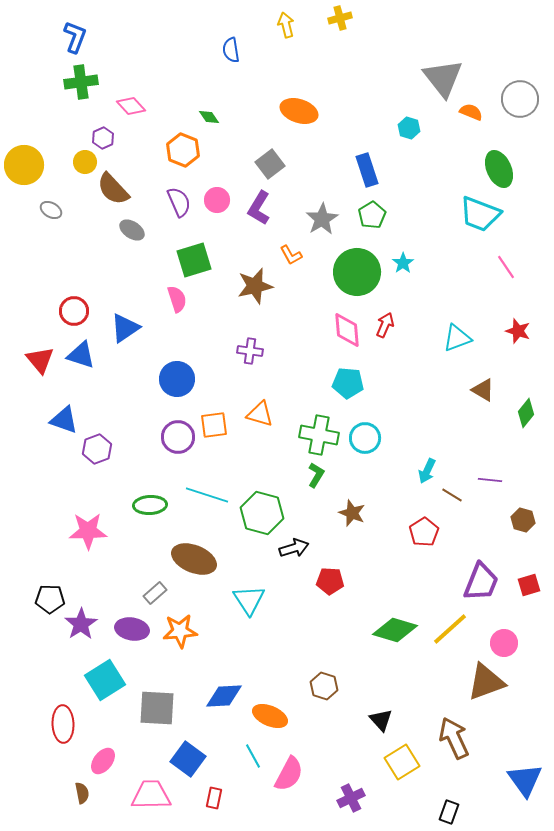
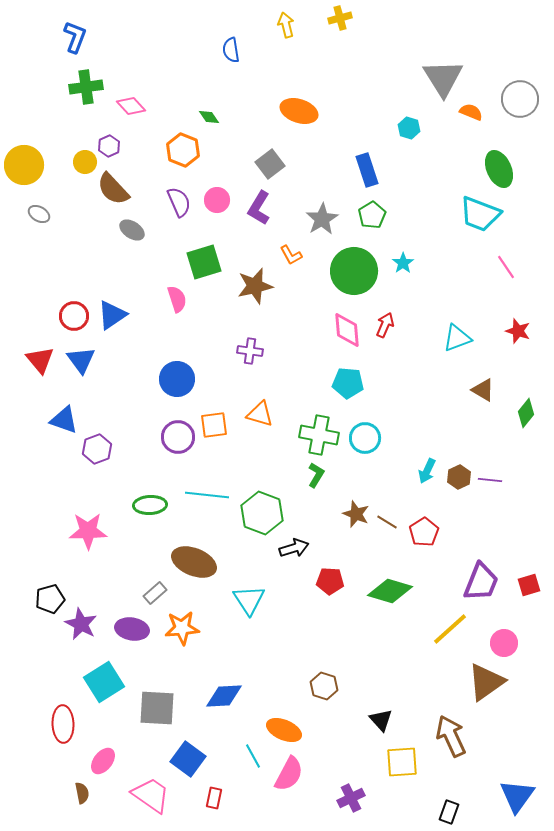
gray triangle at (443, 78): rotated 6 degrees clockwise
green cross at (81, 82): moved 5 px right, 5 px down
purple hexagon at (103, 138): moved 6 px right, 8 px down
gray ellipse at (51, 210): moved 12 px left, 4 px down
green square at (194, 260): moved 10 px right, 2 px down
green circle at (357, 272): moved 3 px left, 1 px up
red circle at (74, 311): moved 5 px down
blue triangle at (125, 328): moved 13 px left, 13 px up
blue triangle at (81, 355): moved 5 px down; rotated 36 degrees clockwise
cyan line at (207, 495): rotated 12 degrees counterclockwise
brown line at (452, 495): moved 65 px left, 27 px down
green hexagon at (262, 513): rotated 6 degrees clockwise
brown star at (352, 513): moved 4 px right, 1 px down
brown hexagon at (523, 520): moved 64 px left, 43 px up; rotated 20 degrees clockwise
brown ellipse at (194, 559): moved 3 px down
black pentagon at (50, 599): rotated 16 degrees counterclockwise
purple star at (81, 624): rotated 12 degrees counterclockwise
green diamond at (395, 630): moved 5 px left, 39 px up
orange star at (180, 631): moved 2 px right, 3 px up
cyan square at (105, 680): moved 1 px left, 2 px down
brown triangle at (486, 682): rotated 15 degrees counterclockwise
orange ellipse at (270, 716): moved 14 px right, 14 px down
brown arrow at (454, 738): moved 3 px left, 2 px up
yellow square at (402, 762): rotated 28 degrees clockwise
blue triangle at (525, 780): moved 8 px left, 16 px down; rotated 12 degrees clockwise
pink trapezoid at (151, 795): rotated 36 degrees clockwise
